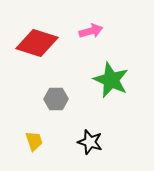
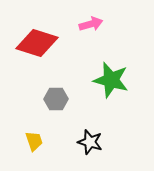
pink arrow: moved 7 px up
green star: rotated 9 degrees counterclockwise
